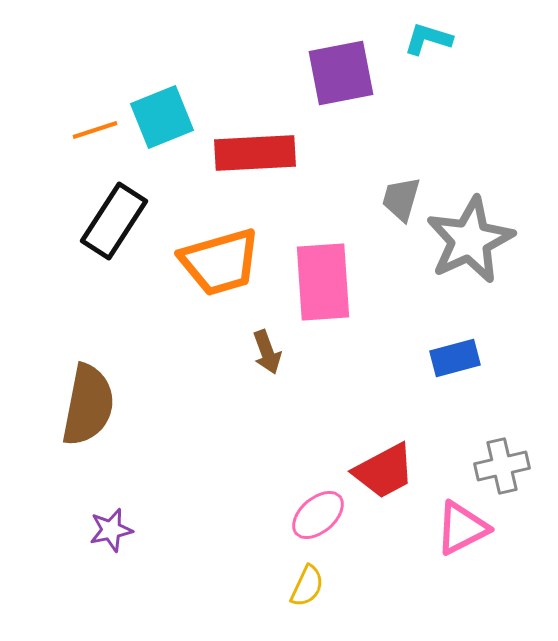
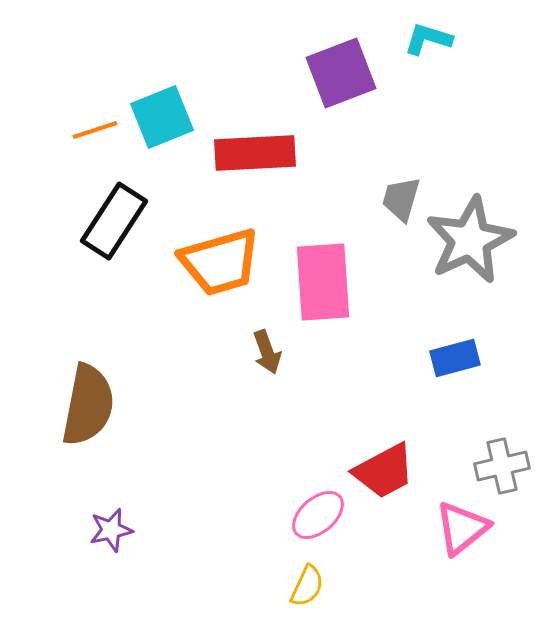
purple square: rotated 10 degrees counterclockwise
pink triangle: rotated 12 degrees counterclockwise
